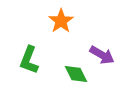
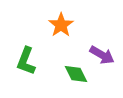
orange star: moved 4 px down
green L-shape: moved 3 px left, 1 px down
